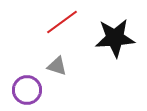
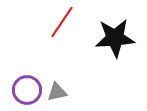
red line: rotated 20 degrees counterclockwise
gray triangle: moved 26 px down; rotated 30 degrees counterclockwise
